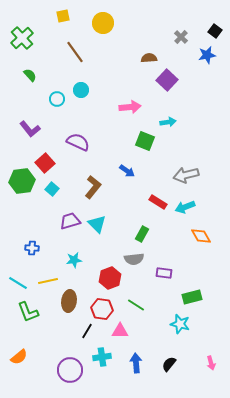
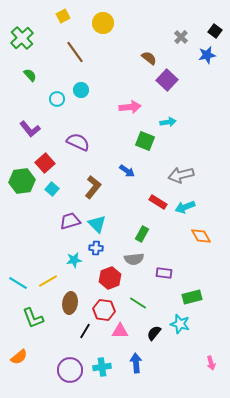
yellow square at (63, 16): rotated 16 degrees counterclockwise
brown semicircle at (149, 58): rotated 42 degrees clockwise
gray arrow at (186, 175): moved 5 px left
blue cross at (32, 248): moved 64 px right
yellow line at (48, 281): rotated 18 degrees counterclockwise
brown ellipse at (69, 301): moved 1 px right, 2 px down
green line at (136, 305): moved 2 px right, 2 px up
red hexagon at (102, 309): moved 2 px right, 1 px down
green L-shape at (28, 312): moved 5 px right, 6 px down
black line at (87, 331): moved 2 px left
cyan cross at (102, 357): moved 10 px down
black semicircle at (169, 364): moved 15 px left, 31 px up
